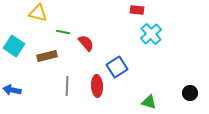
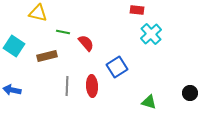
red ellipse: moved 5 px left
